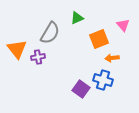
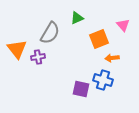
purple square: rotated 24 degrees counterclockwise
